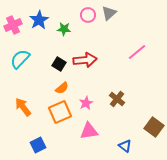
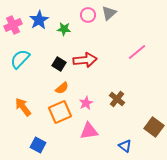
blue square: rotated 35 degrees counterclockwise
